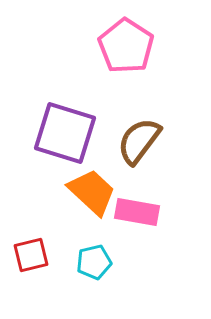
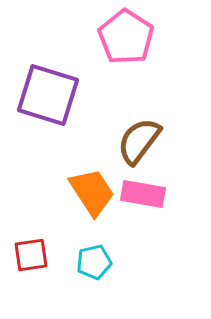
pink pentagon: moved 9 px up
purple square: moved 17 px left, 38 px up
orange trapezoid: rotated 14 degrees clockwise
pink rectangle: moved 6 px right, 18 px up
red square: rotated 6 degrees clockwise
